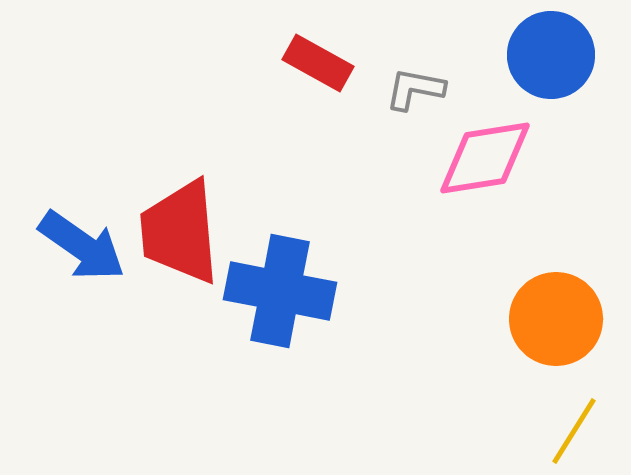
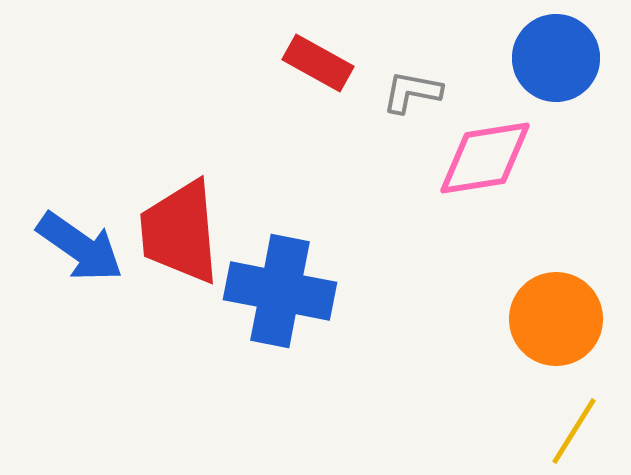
blue circle: moved 5 px right, 3 px down
gray L-shape: moved 3 px left, 3 px down
blue arrow: moved 2 px left, 1 px down
